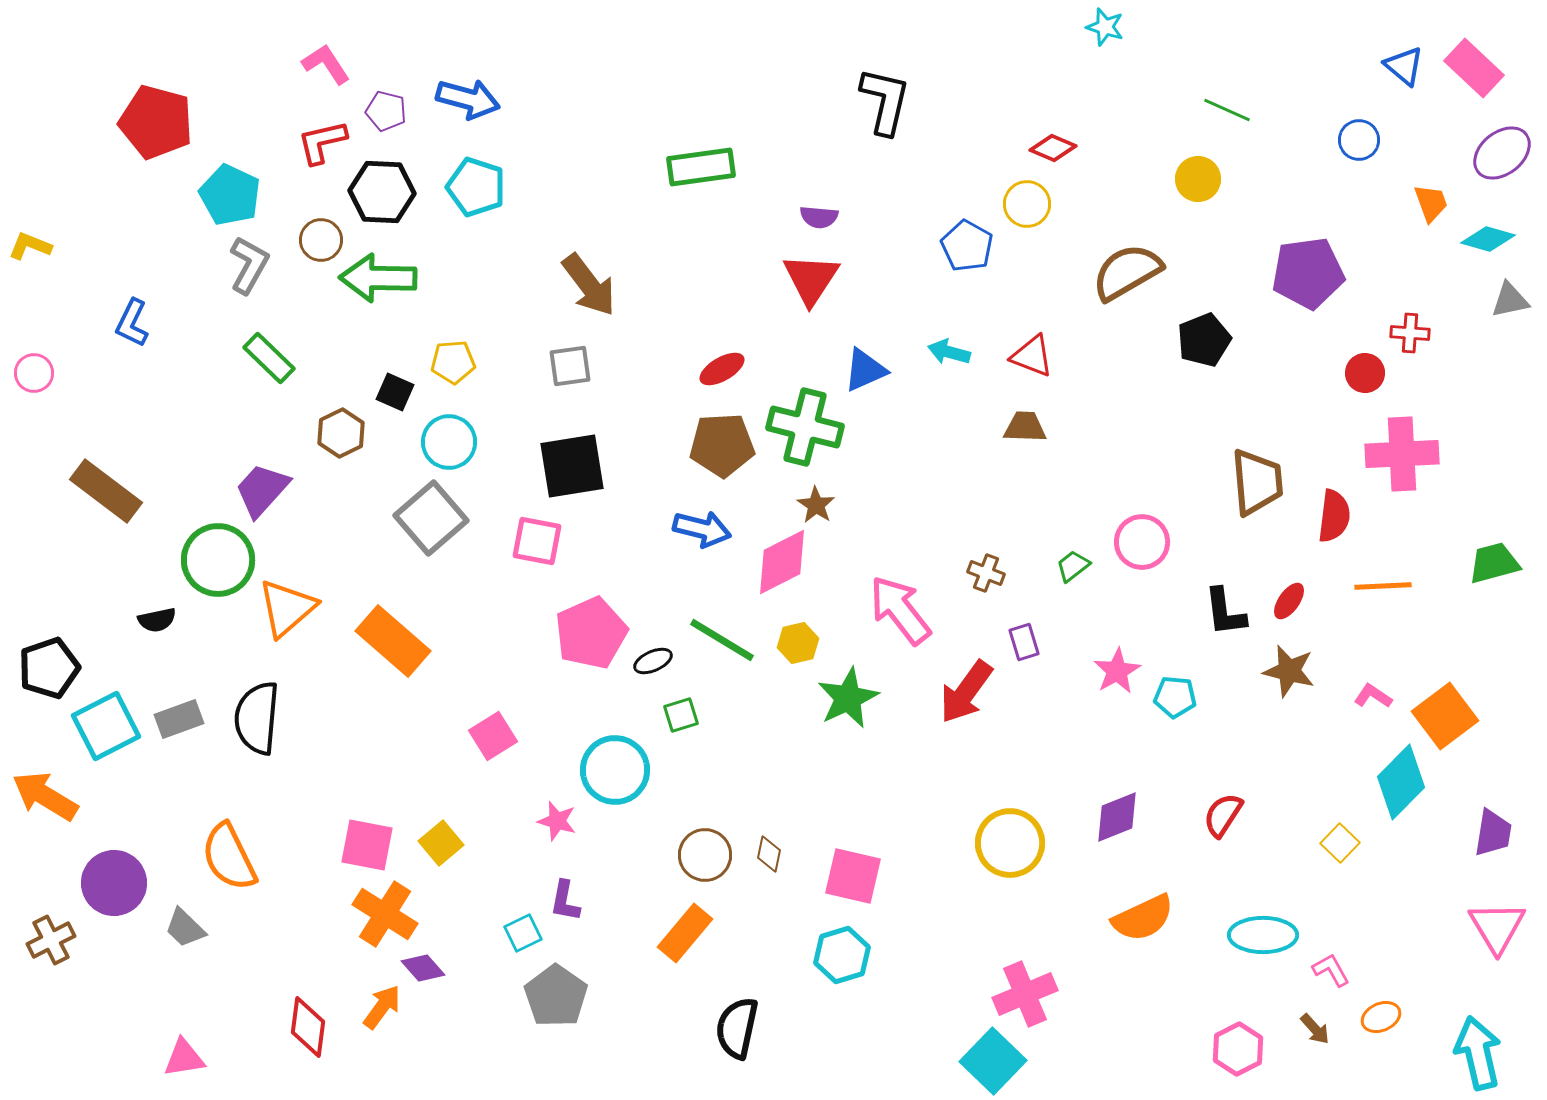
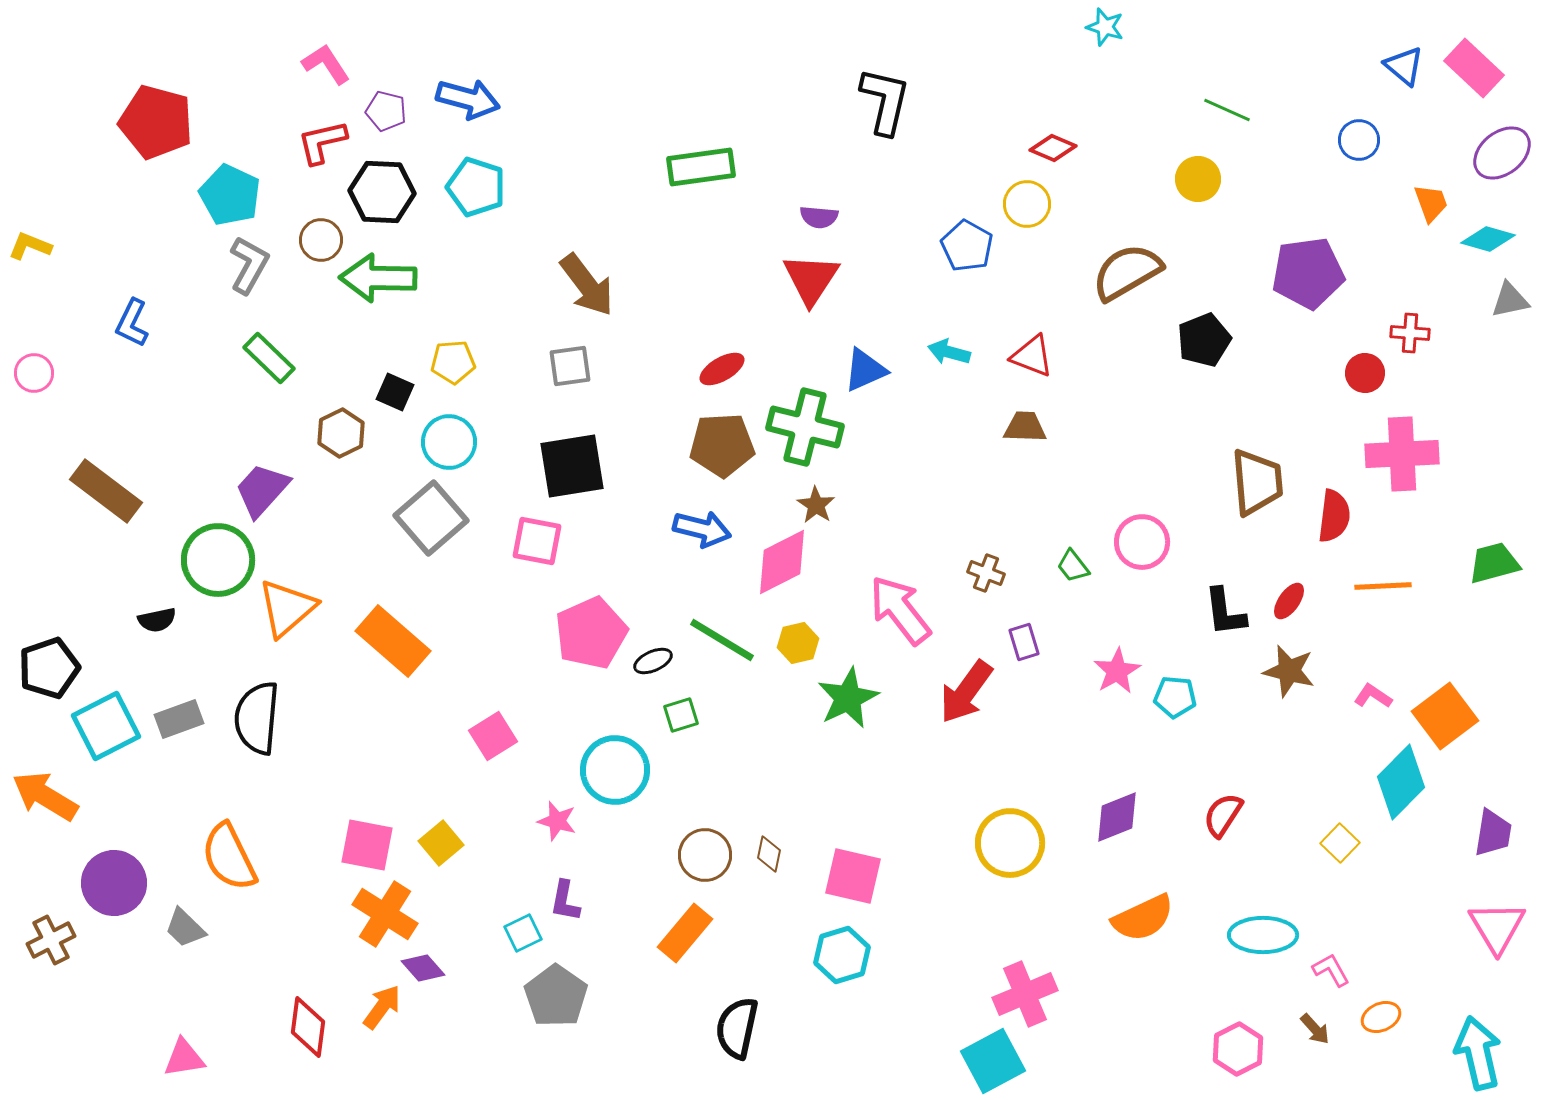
brown arrow at (589, 285): moved 2 px left
green trapezoid at (1073, 566): rotated 90 degrees counterclockwise
cyan square at (993, 1061): rotated 18 degrees clockwise
